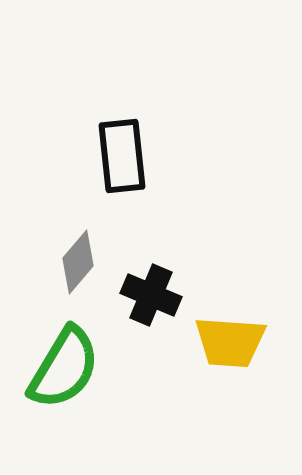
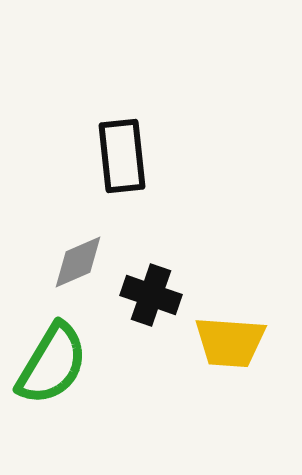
gray diamond: rotated 26 degrees clockwise
black cross: rotated 4 degrees counterclockwise
green semicircle: moved 12 px left, 4 px up
